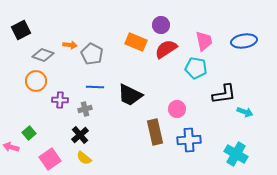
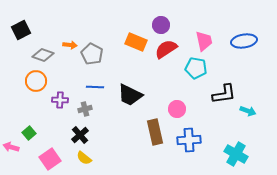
cyan arrow: moved 3 px right, 1 px up
